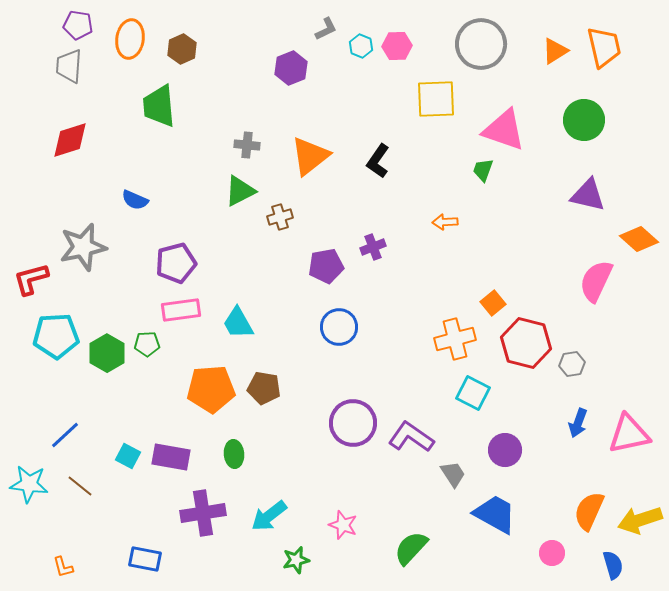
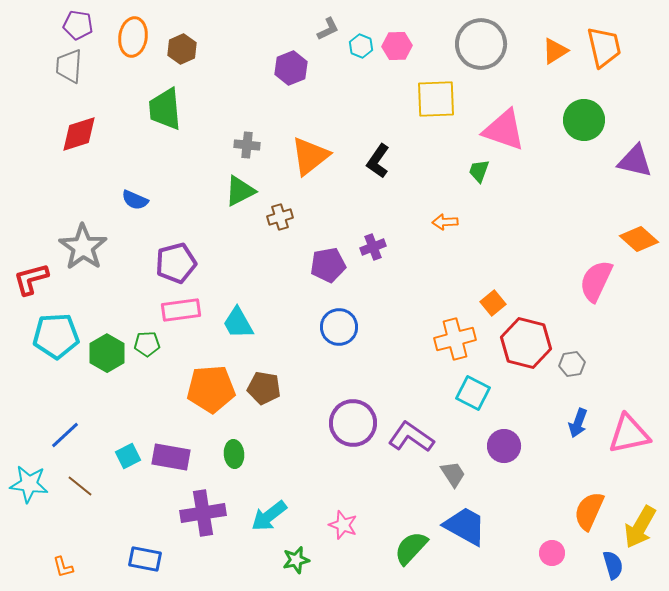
gray L-shape at (326, 29): moved 2 px right
orange ellipse at (130, 39): moved 3 px right, 2 px up
green trapezoid at (159, 106): moved 6 px right, 3 px down
red diamond at (70, 140): moved 9 px right, 6 px up
green trapezoid at (483, 170): moved 4 px left, 1 px down
purple triangle at (588, 195): moved 47 px right, 34 px up
gray star at (83, 247): rotated 24 degrees counterclockwise
purple pentagon at (326, 266): moved 2 px right, 1 px up
purple circle at (505, 450): moved 1 px left, 4 px up
cyan square at (128, 456): rotated 35 degrees clockwise
blue trapezoid at (495, 514): moved 30 px left, 12 px down
yellow arrow at (640, 520): moved 7 px down; rotated 42 degrees counterclockwise
